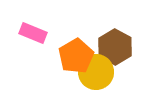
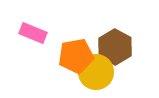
orange pentagon: rotated 20 degrees clockwise
